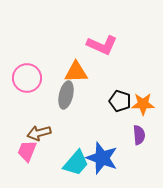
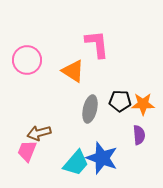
pink L-shape: moved 5 px left, 1 px up; rotated 120 degrees counterclockwise
orange triangle: moved 3 px left, 1 px up; rotated 35 degrees clockwise
pink circle: moved 18 px up
gray ellipse: moved 24 px right, 14 px down
black pentagon: rotated 15 degrees counterclockwise
